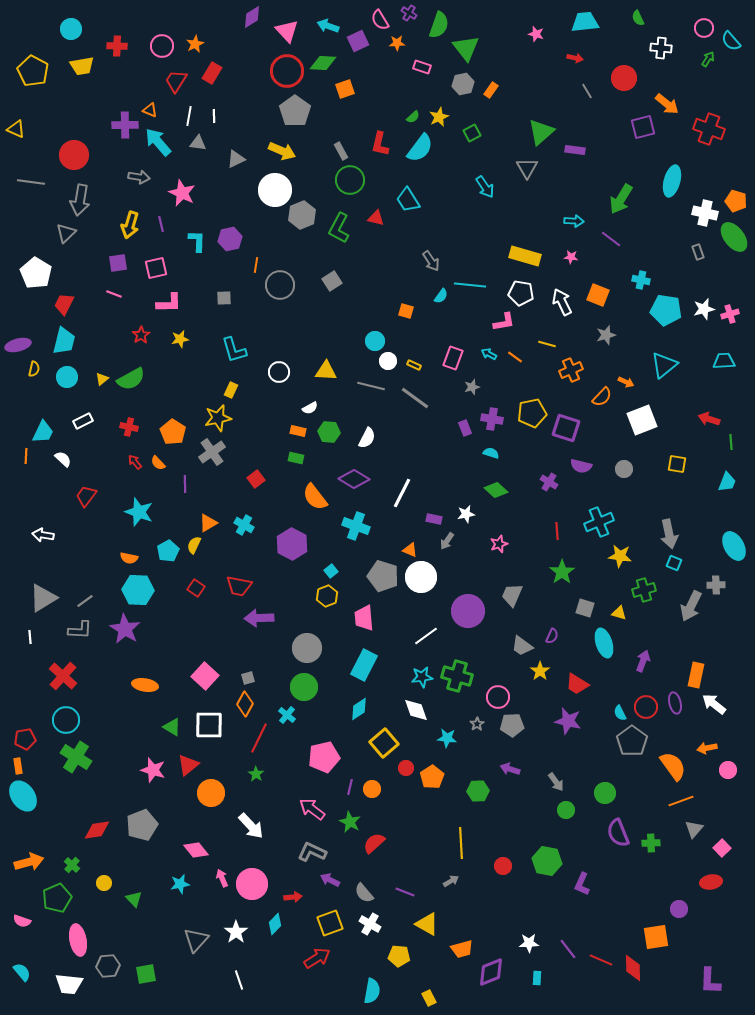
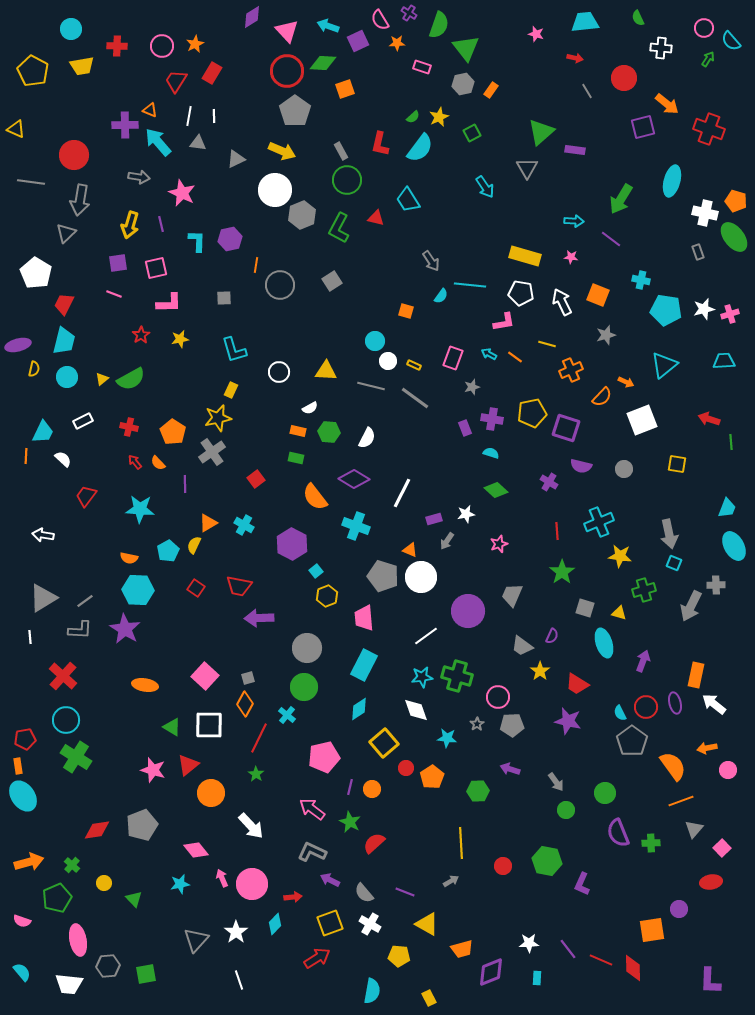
green circle at (350, 180): moved 3 px left
cyan trapezoid at (727, 482): moved 26 px down
cyan star at (139, 512): moved 1 px right, 3 px up; rotated 16 degrees counterclockwise
purple rectangle at (434, 519): rotated 28 degrees counterclockwise
cyan square at (331, 571): moved 15 px left
orange square at (656, 937): moved 4 px left, 7 px up
